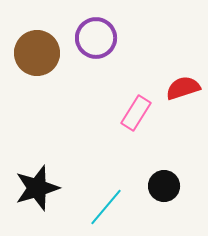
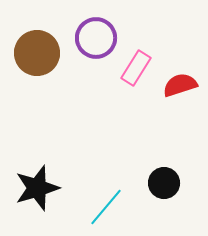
red semicircle: moved 3 px left, 3 px up
pink rectangle: moved 45 px up
black circle: moved 3 px up
